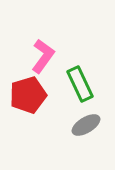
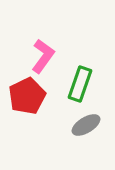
green rectangle: rotated 44 degrees clockwise
red pentagon: moved 1 px left, 1 px down; rotated 9 degrees counterclockwise
